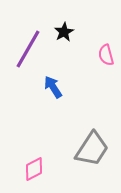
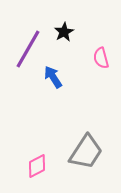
pink semicircle: moved 5 px left, 3 px down
blue arrow: moved 10 px up
gray trapezoid: moved 6 px left, 3 px down
pink diamond: moved 3 px right, 3 px up
